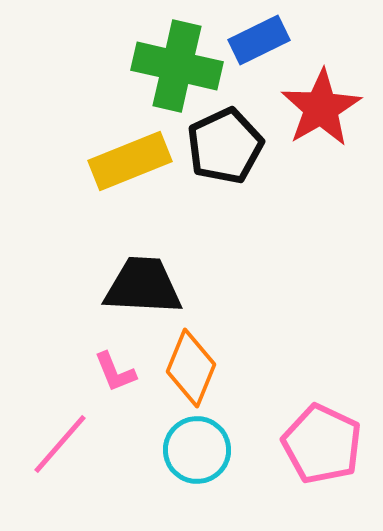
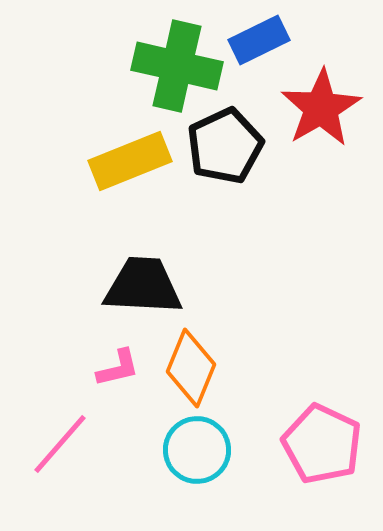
pink L-shape: moved 3 px right, 4 px up; rotated 81 degrees counterclockwise
